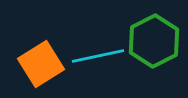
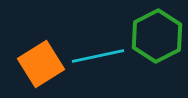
green hexagon: moved 3 px right, 5 px up
